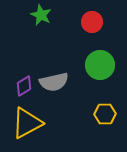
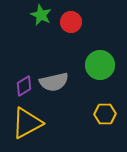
red circle: moved 21 px left
